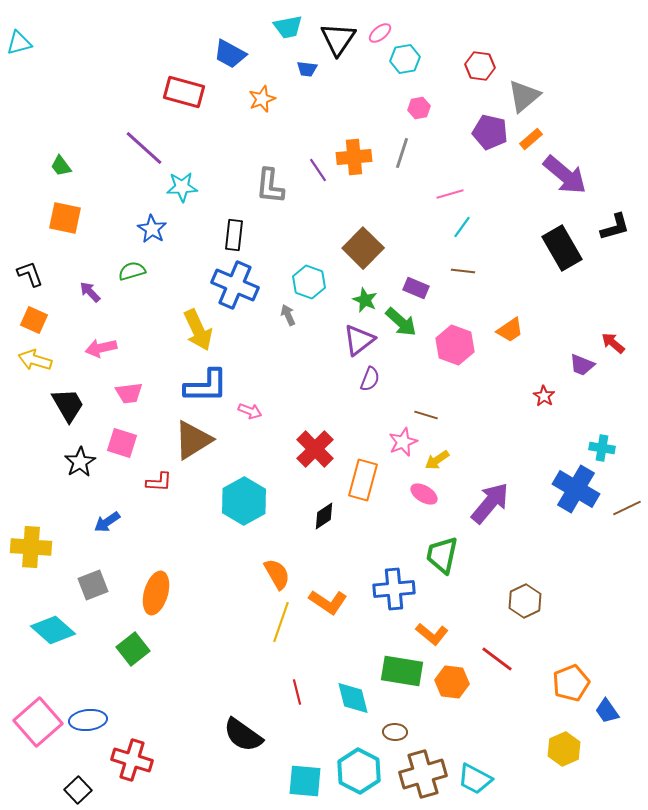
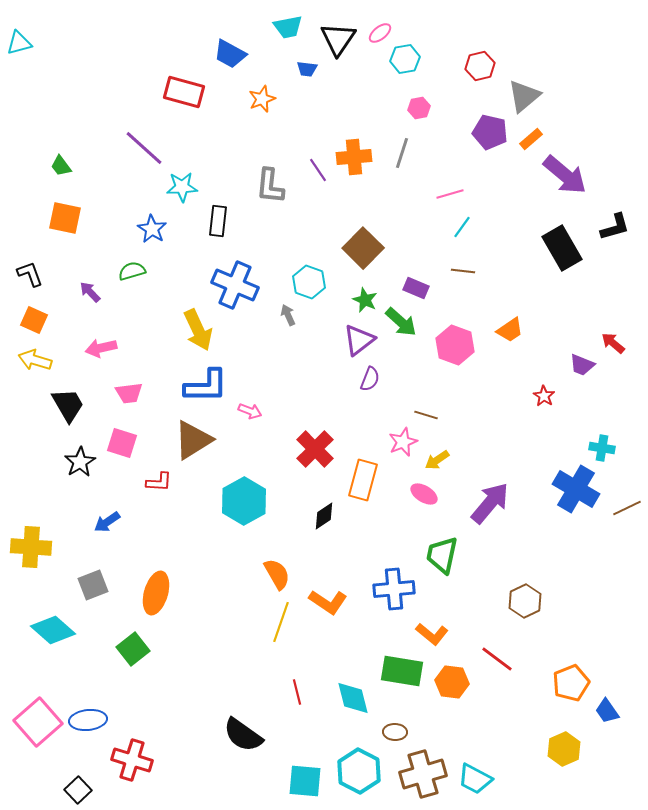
red hexagon at (480, 66): rotated 20 degrees counterclockwise
black rectangle at (234, 235): moved 16 px left, 14 px up
